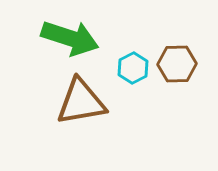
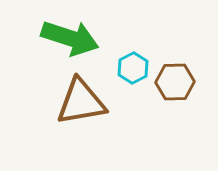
brown hexagon: moved 2 px left, 18 px down
